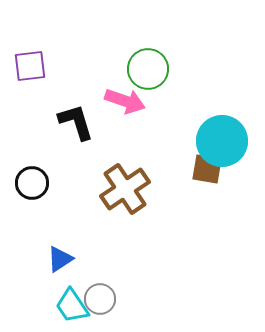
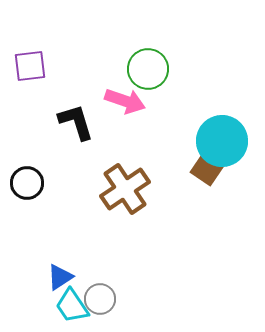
brown square: rotated 24 degrees clockwise
black circle: moved 5 px left
blue triangle: moved 18 px down
